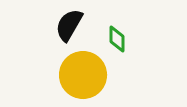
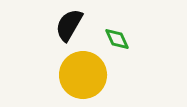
green diamond: rotated 24 degrees counterclockwise
